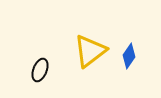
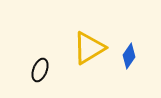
yellow triangle: moved 1 px left, 3 px up; rotated 6 degrees clockwise
